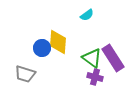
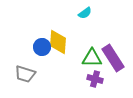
cyan semicircle: moved 2 px left, 2 px up
blue circle: moved 1 px up
green triangle: rotated 35 degrees counterclockwise
purple cross: moved 2 px down
